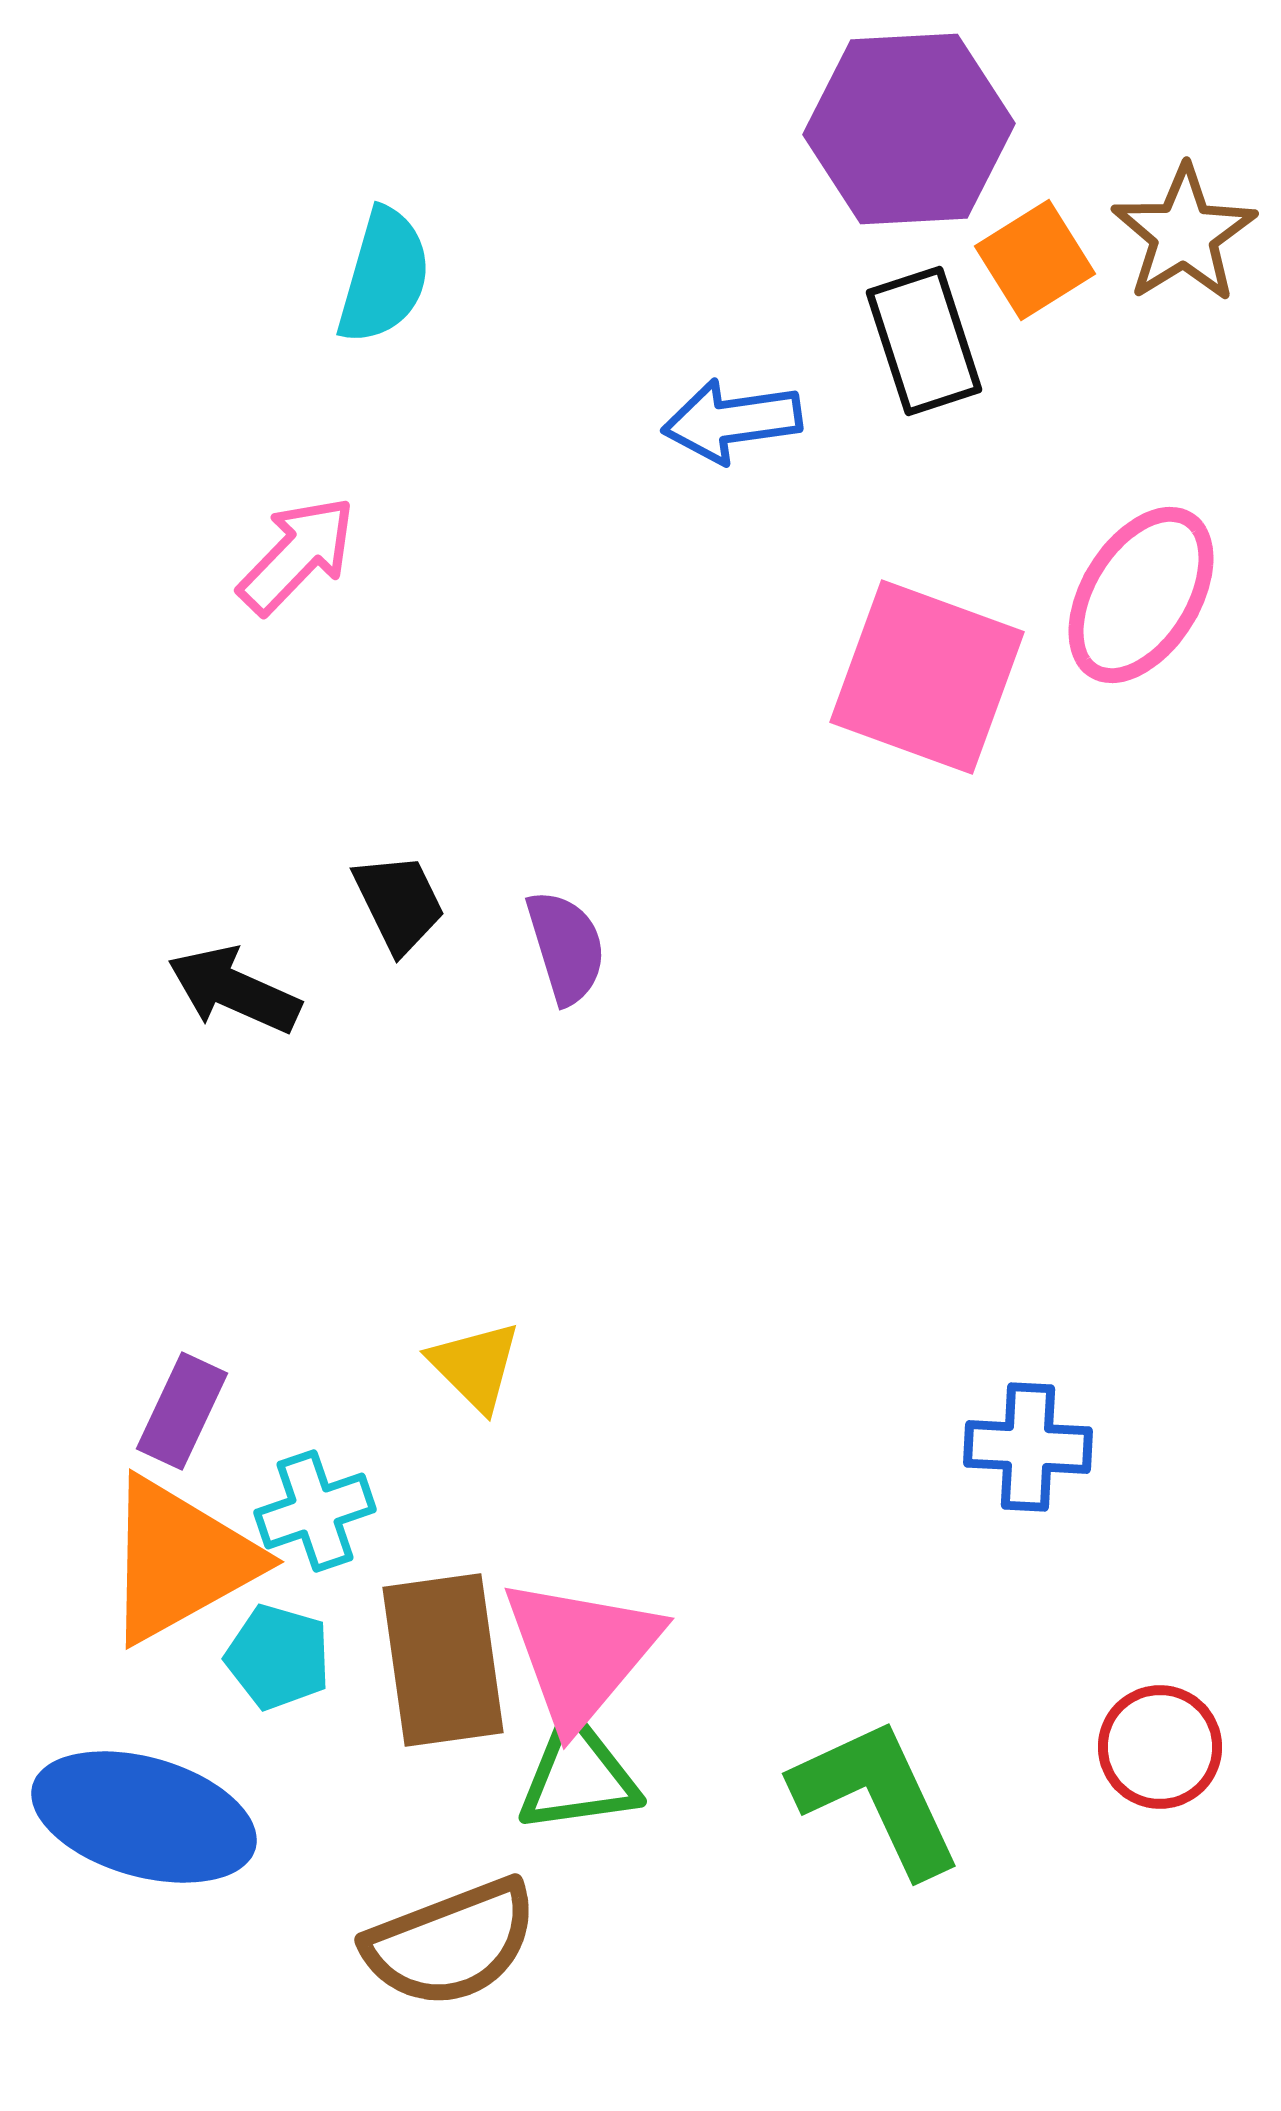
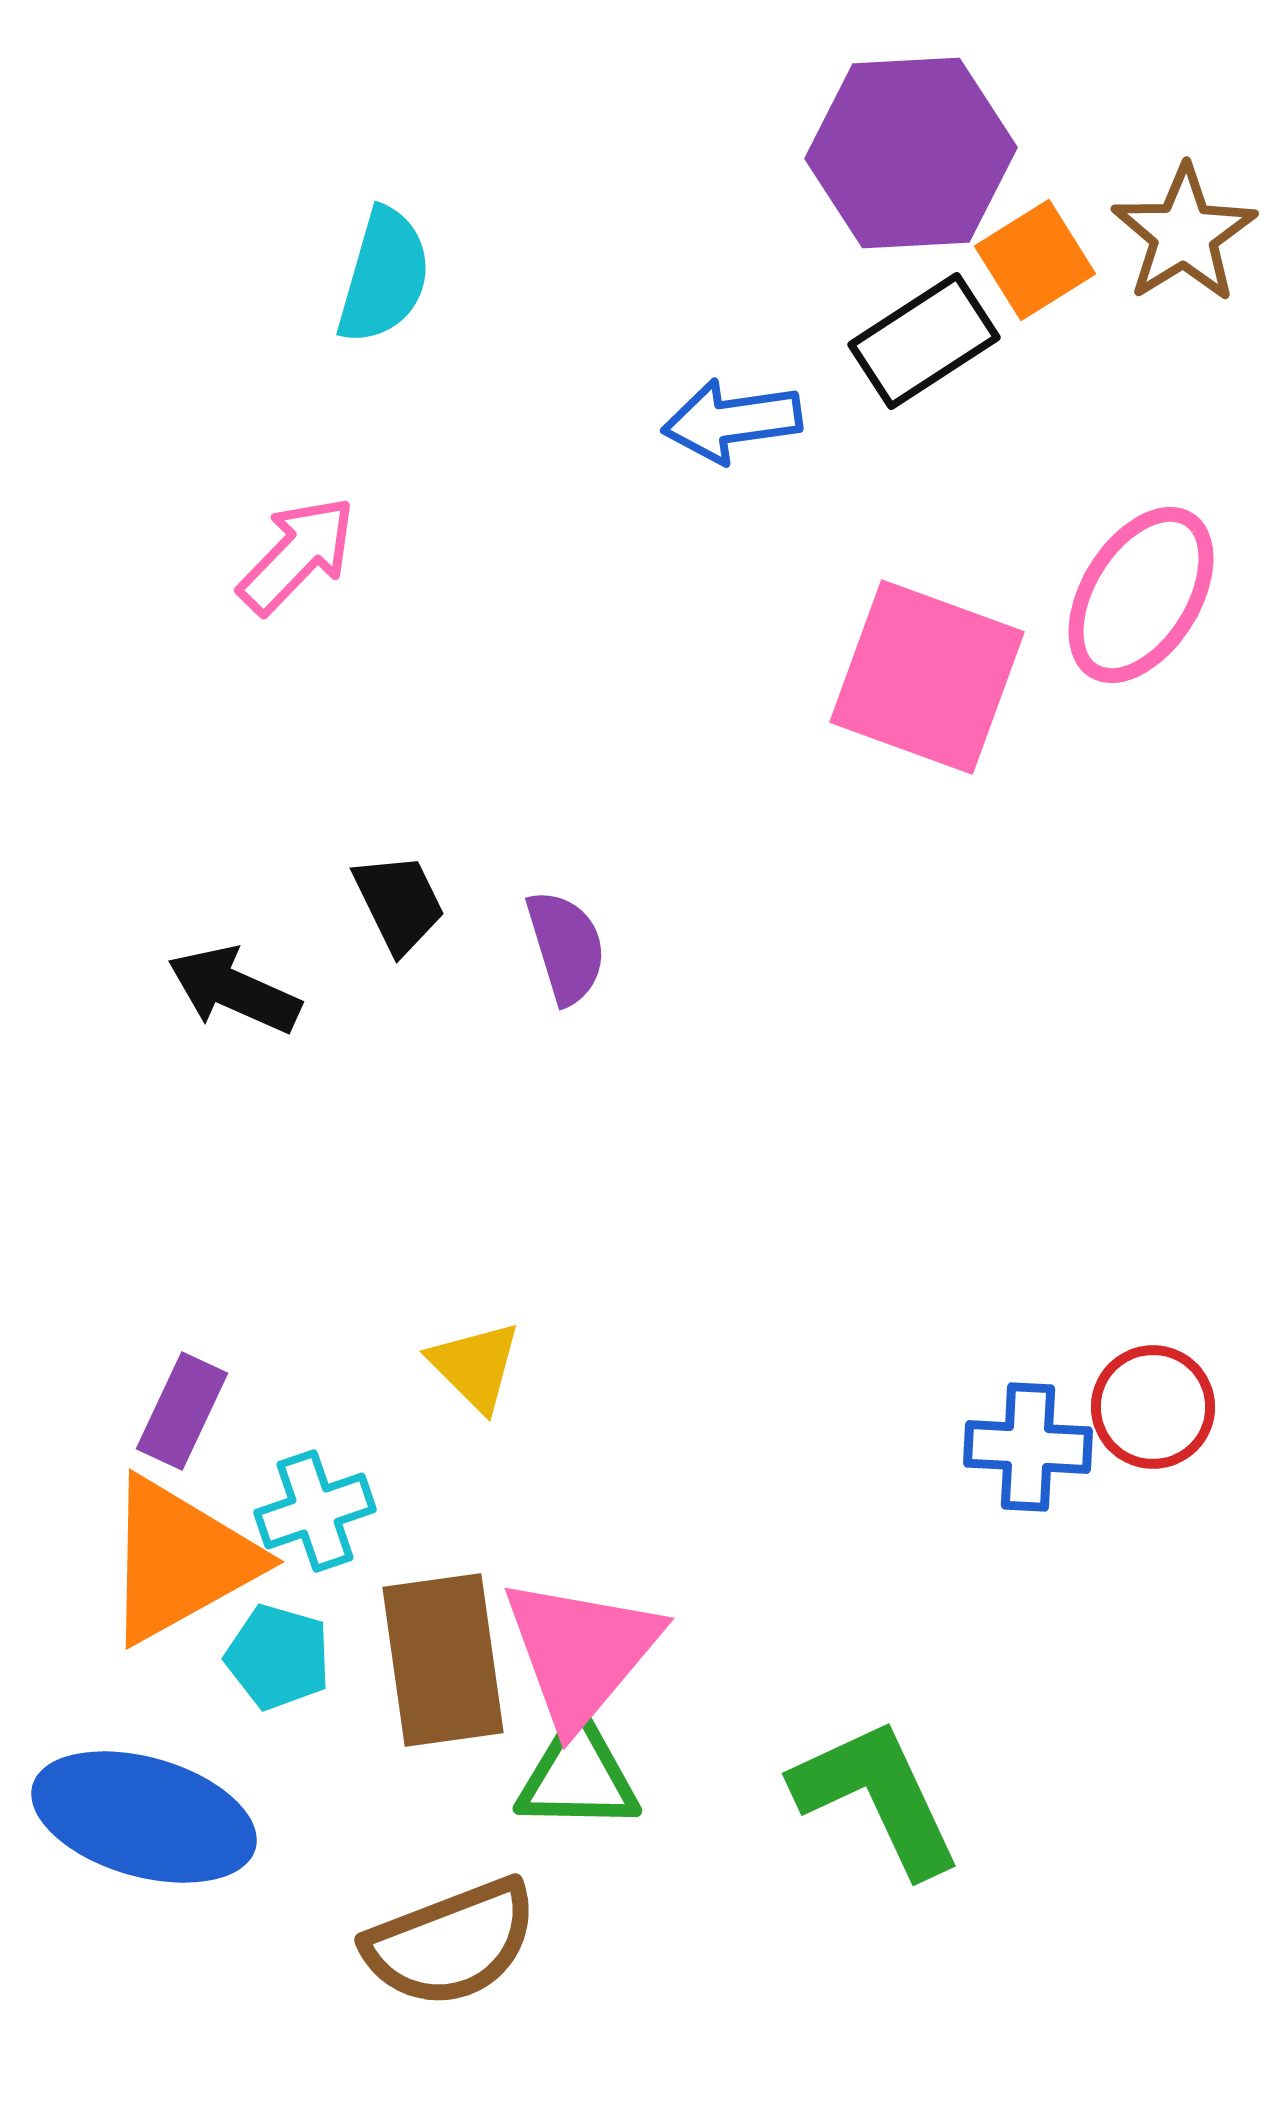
purple hexagon: moved 2 px right, 24 px down
black rectangle: rotated 75 degrees clockwise
red circle: moved 7 px left, 340 px up
green triangle: rotated 9 degrees clockwise
